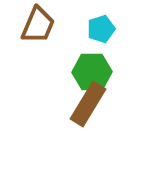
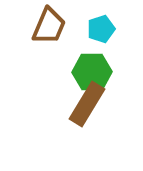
brown trapezoid: moved 11 px right, 1 px down
brown rectangle: moved 1 px left
